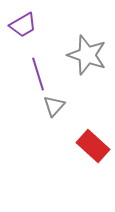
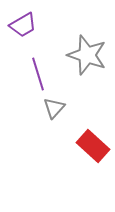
gray triangle: moved 2 px down
